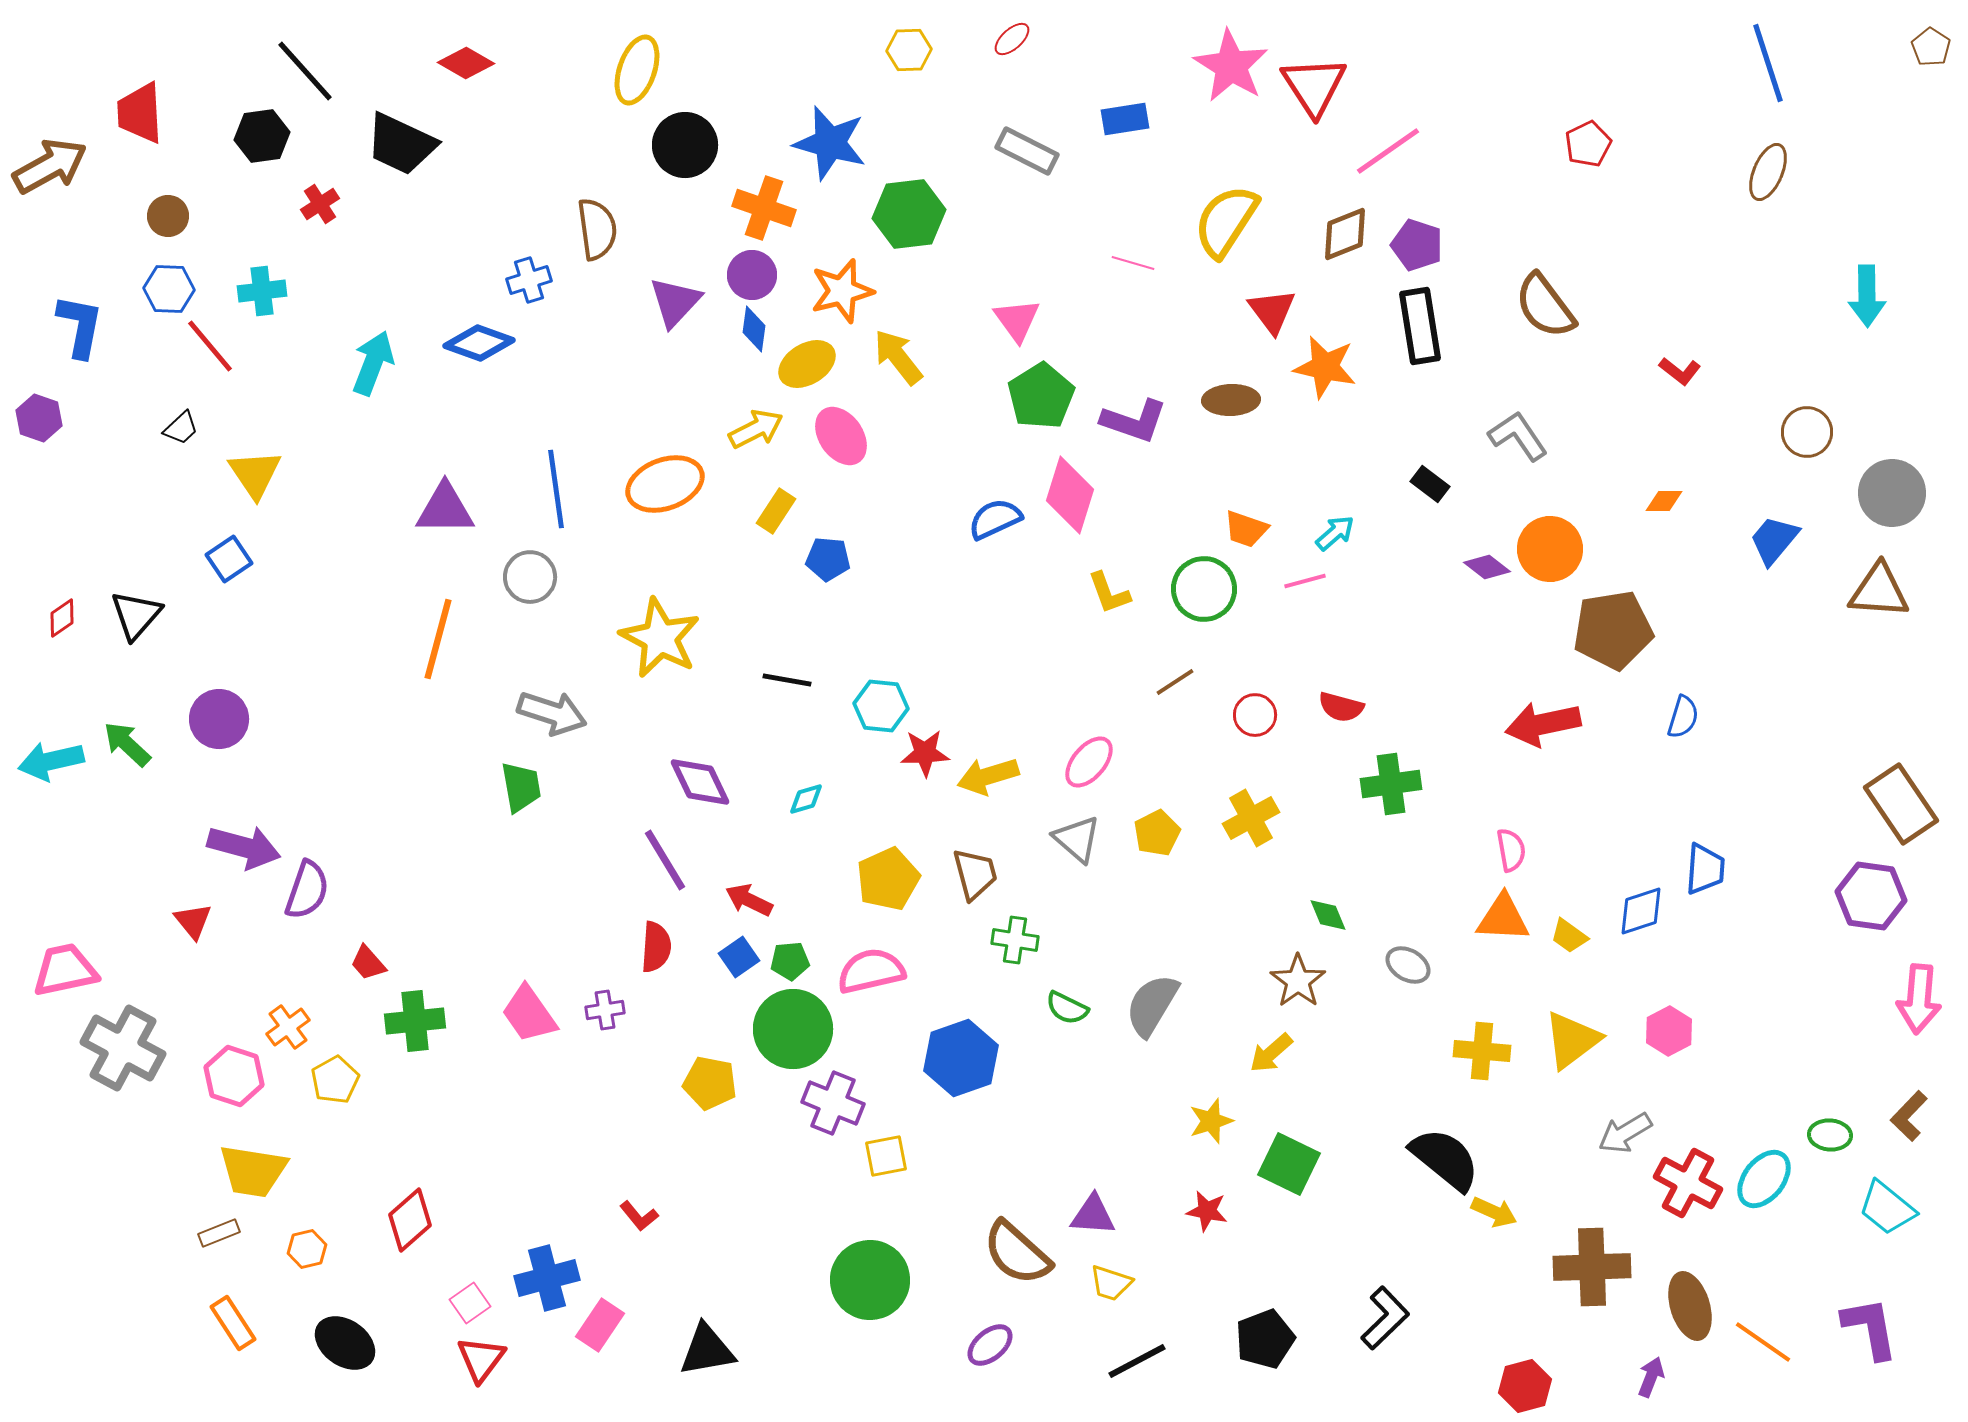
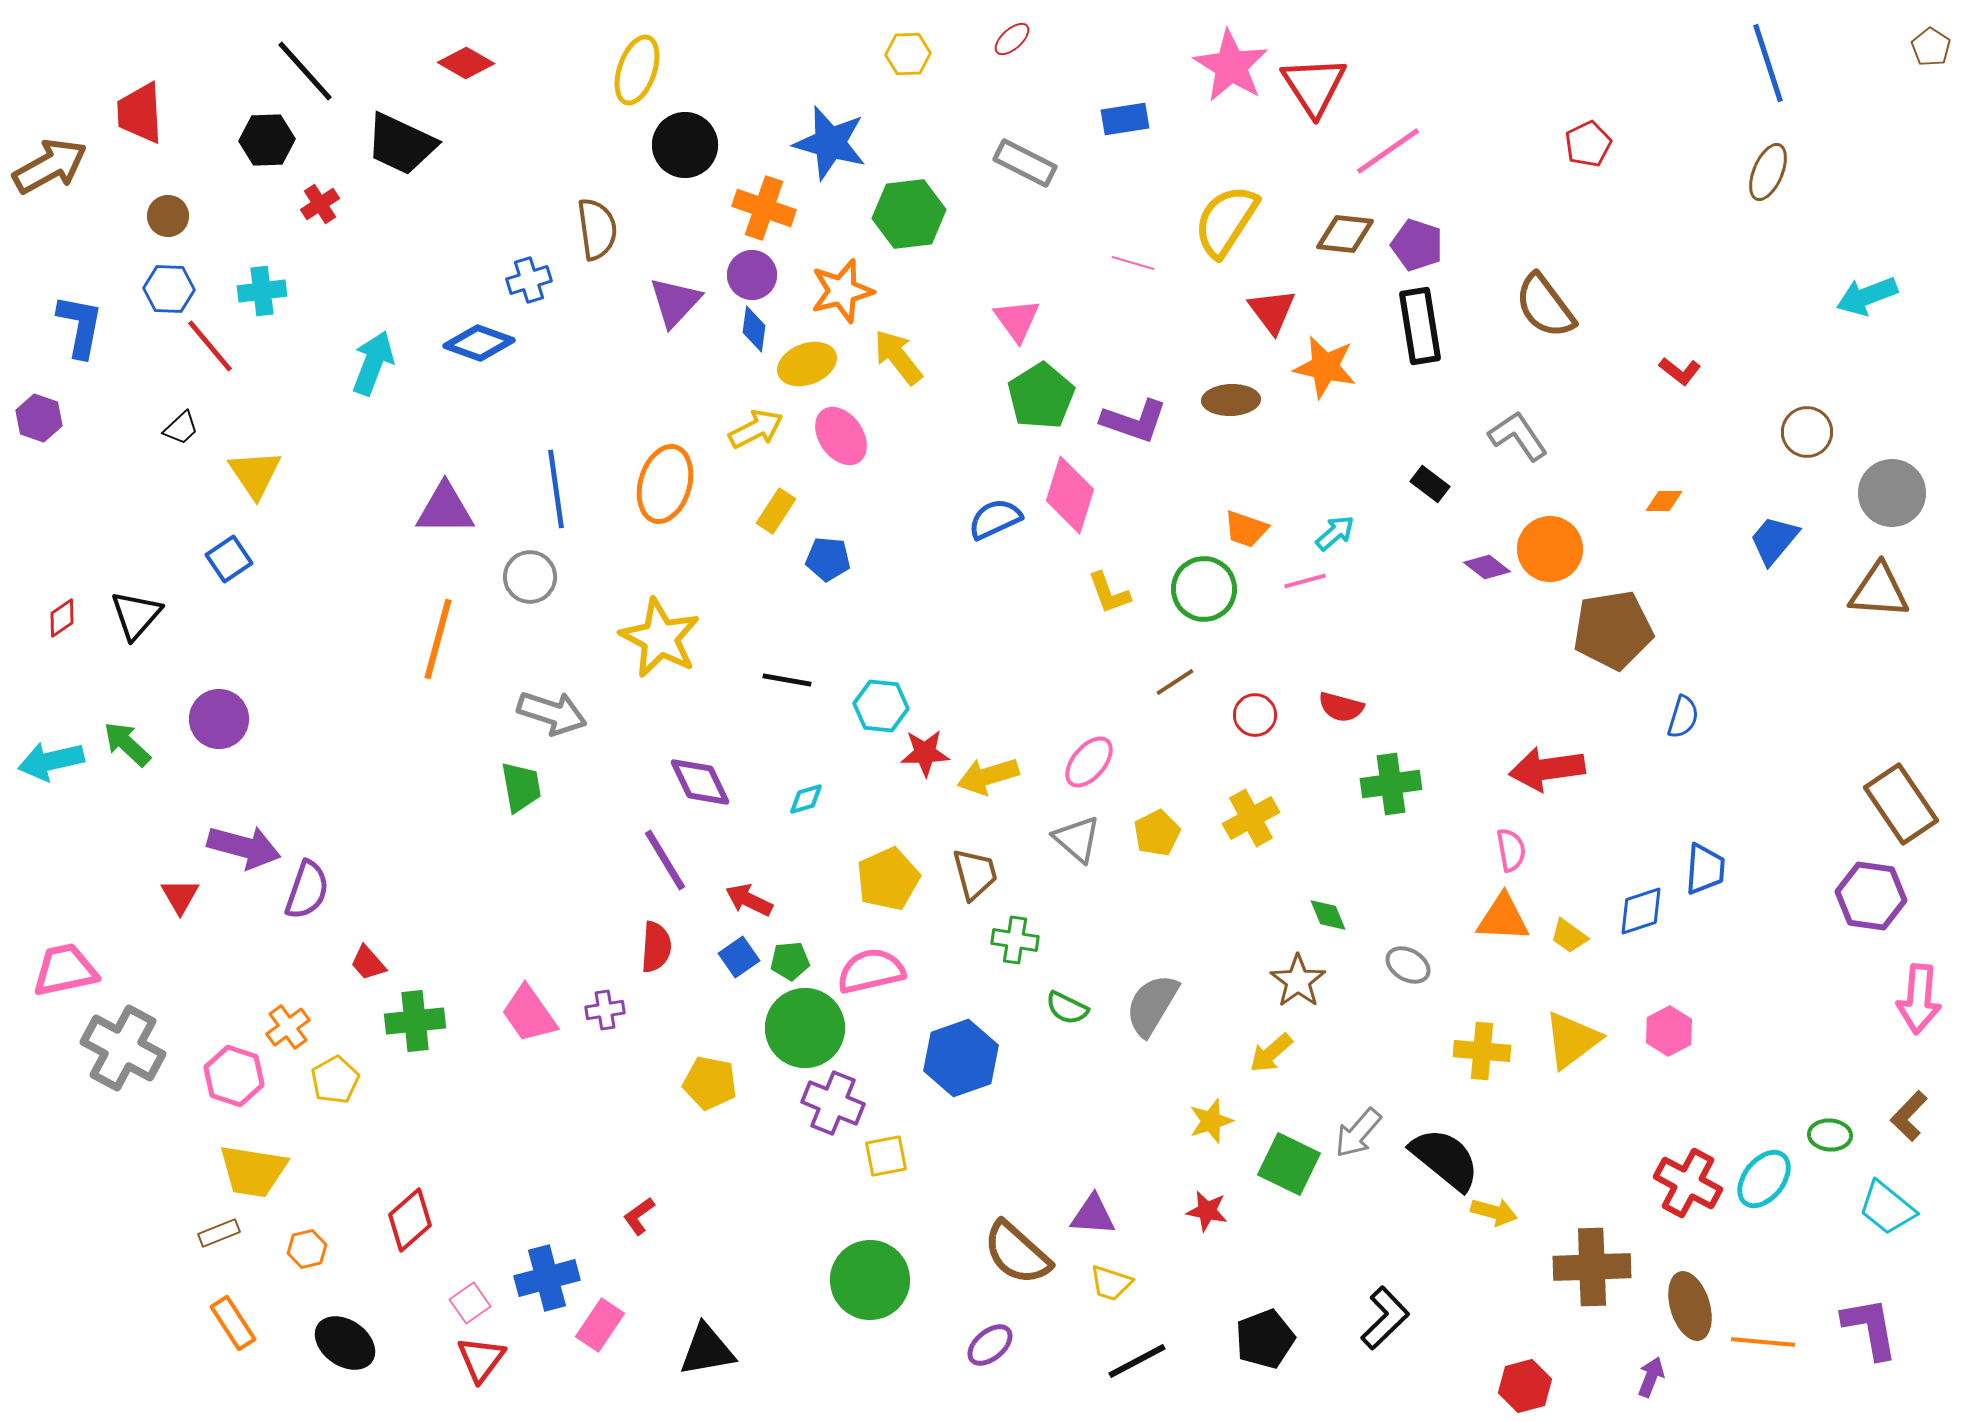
yellow hexagon at (909, 50): moved 1 px left, 4 px down
black hexagon at (262, 136): moved 5 px right, 4 px down; rotated 6 degrees clockwise
gray rectangle at (1027, 151): moved 2 px left, 12 px down
brown diamond at (1345, 234): rotated 28 degrees clockwise
cyan arrow at (1867, 296): rotated 70 degrees clockwise
yellow ellipse at (807, 364): rotated 10 degrees clockwise
orange ellipse at (665, 484): rotated 54 degrees counterclockwise
red arrow at (1543, 724): moved 4 px right, 45 px down; rotated 4 degrees clockwise
red triangle at (193, 921): moved 13 px left, 25 px up; rotated 9 degrees clockwise
green circle at (793, 1029): moved 12 px right, 1 px up
gray arrow at (1625, 1133): moved 267 px left; rotated 18 degrees counterclockwise
yellow arrow at (1494, 1212): rotated 9 degrees counterclockwise
red L-shape at (639, 1216): rotated 93 degrees clockwise
orange line at (1763, 1342): rotated 30 degrees counterclockwise
